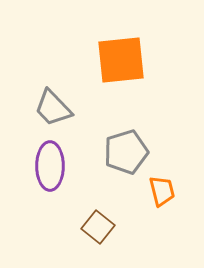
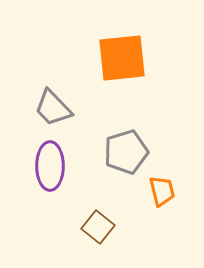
orange square: moved 1 px right, 2 px up
